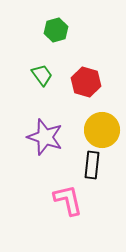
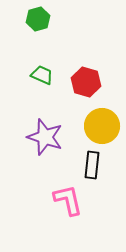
green hexagon: moved 18 px left, 11 px up
green trapezoid: rotated 30 degrees counterclockwise
yellow circle: moved 4 px up
